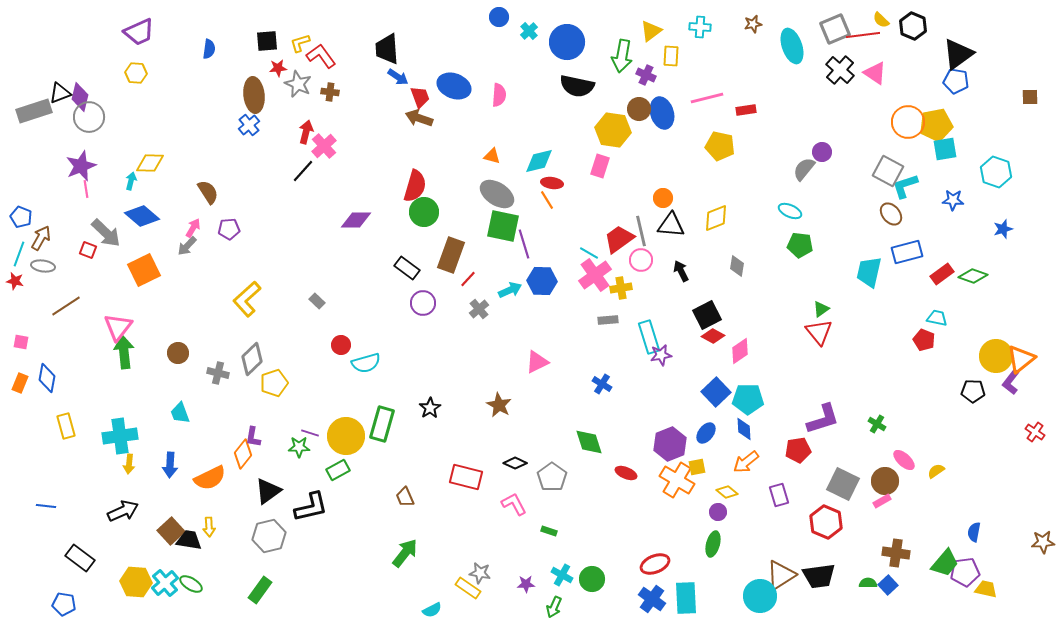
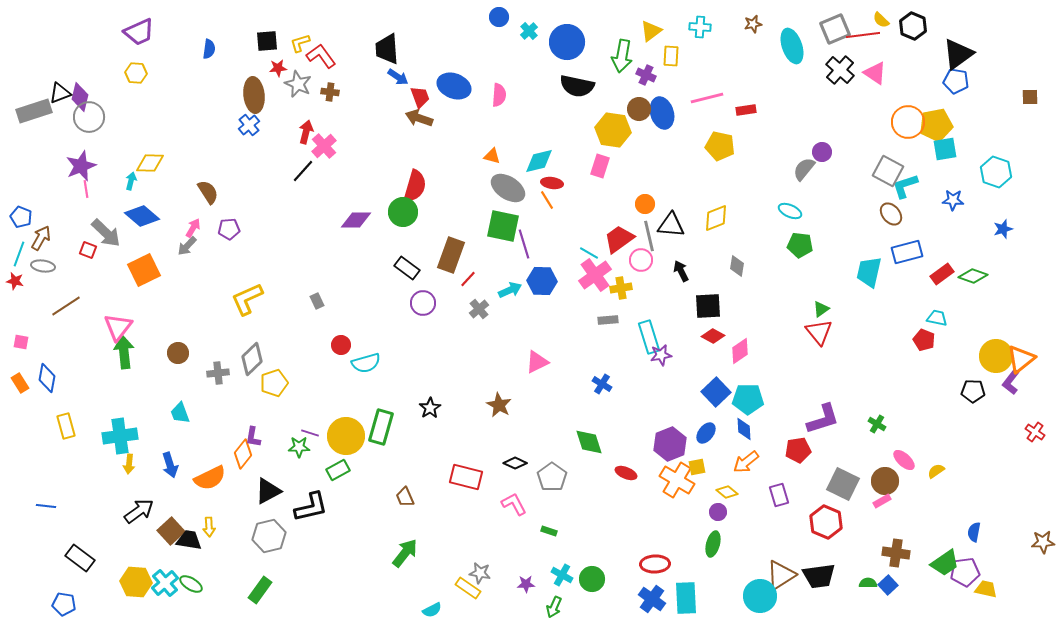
gray ellipse at (497, 194): moved 11 px right, 6 px up
orange circle at (663, 198): moved 18 px left, 6 px down
green circle at (424, 212): moved 21 px left
gray line at (641, 231): moved 8 px right, 5 px down
yellow L-shape at (247, 299): rotated 18 degrees clockwise
gray rectangle at (317, 301): rotated 21 degrees clockwise
black square at (707, 315): moved 1 px right, 9 px up; rotated 24 degrees clockwise
gray cross at (218, 373): rotated 20 degrees counterclockwise
orange rectangle at (20, 383): rotated 54 degrees counterclockwise
green rectangle at (382, 424): moved 1 px left, 3 px down
blue arrow at (170, 465): rotated 20 degrees counterclockwise
black triangle at (268, 491): rotated 8 degrees clockwise
black arrow at (123, 511): moved 16 px right; rotated 12 degrees counterclockwise
green trapezoid at (945, 563): rotated 16 degrees clockwise
red ellipse at (655, 564): rotated 20 degrees clockwise
